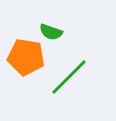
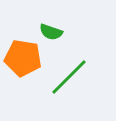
orange pentagon: moved 3 px left, 1 px down
